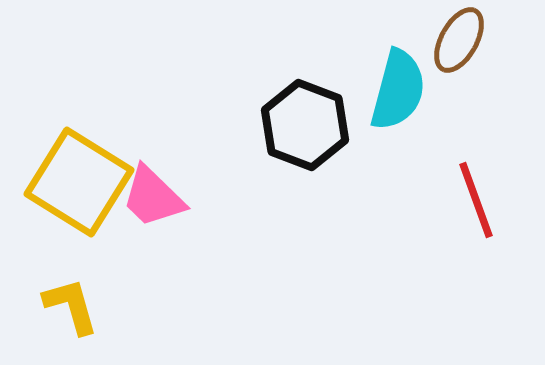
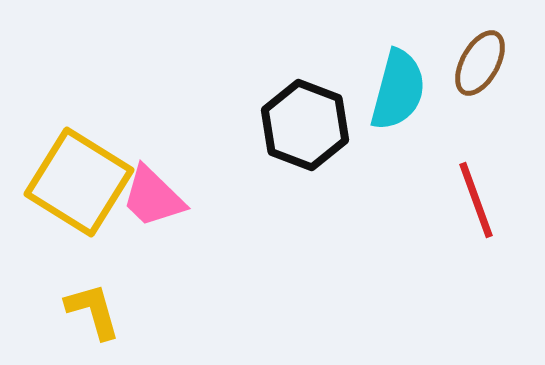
brown ellipse: moved 21 px right, 23 px down
yellow L-shape: moved 22 px right, 5 px down
